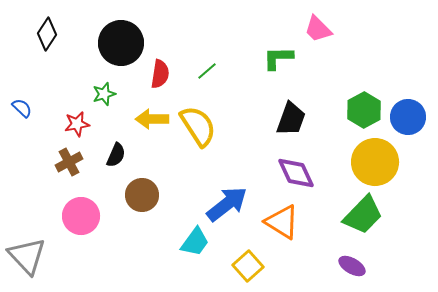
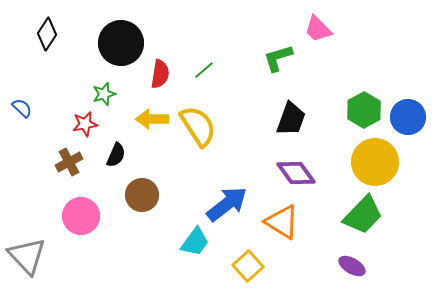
green L-shape: rotated 16 degrees counterclockwise
green line: moved 3 px left, 1 px up
red star: moved 8 px right
purple diamond: rotated 12 degrees counterclockwise
